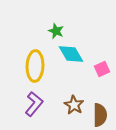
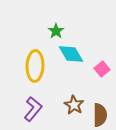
green star: rotated 14 degrees clockwise
pink square: rotated 14 degrees counterclockwise
purple L-shape: moved 1 px left, 5 px down
